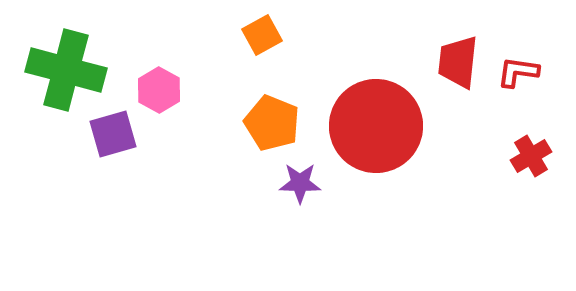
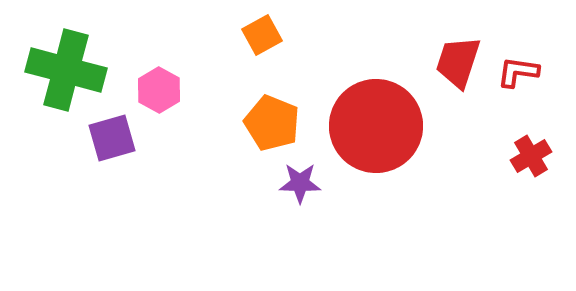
red trapezoid: rotated 12 degrees clockwise
purple square: moved 1 px left, 4 px down
